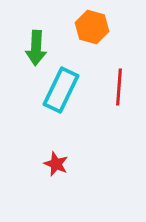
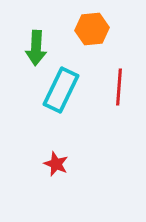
orange hexagon: moved 2 px down; rotated 20 degrees counterclockwise
